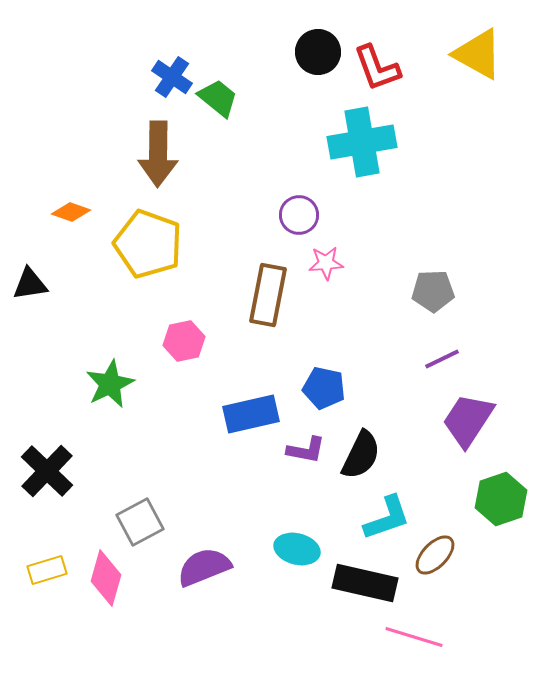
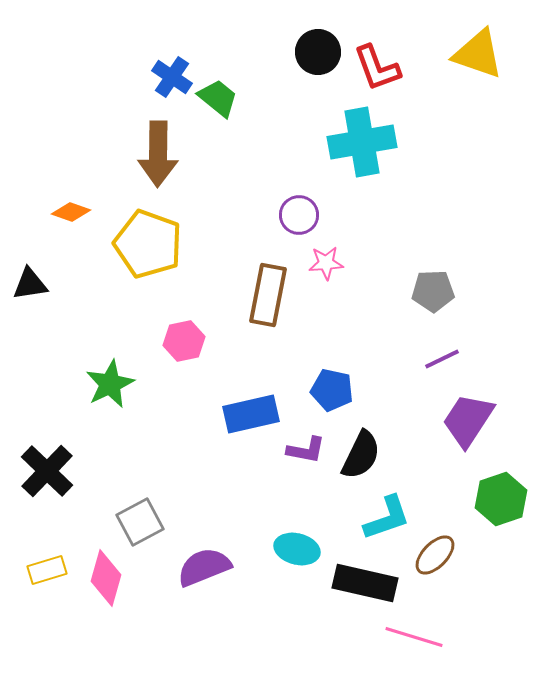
yellow triangle: rotated 10 degrees counterclockwise
blue pentagon: moved 8 px right, 2 px down
